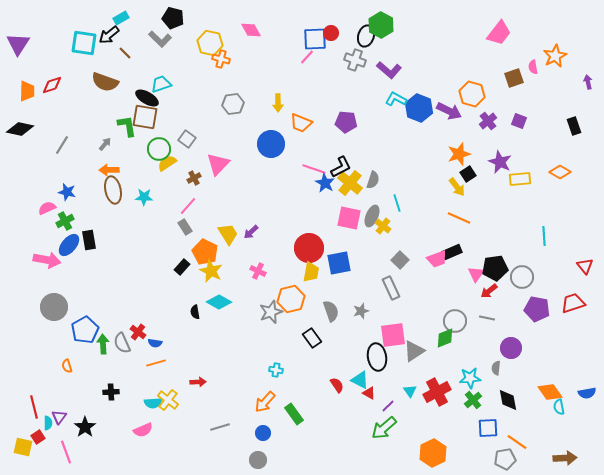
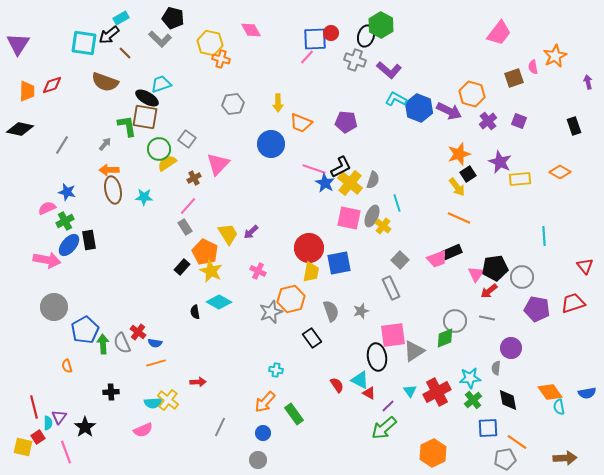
gray line at (220, 427): rotated 48 degrees counterclockwise
